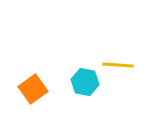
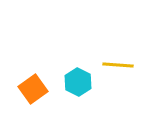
cyan hexagon: moved 7 px left; rotated 16 degrees clockwise
